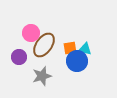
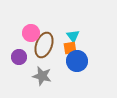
brown ellipse: rotated 15 degrees counterclockwise
cyan triangle: moved 12 px left, 13 px up; rotated 40 degrees clockwise
gray star: rotated 30 degrees clockwise
